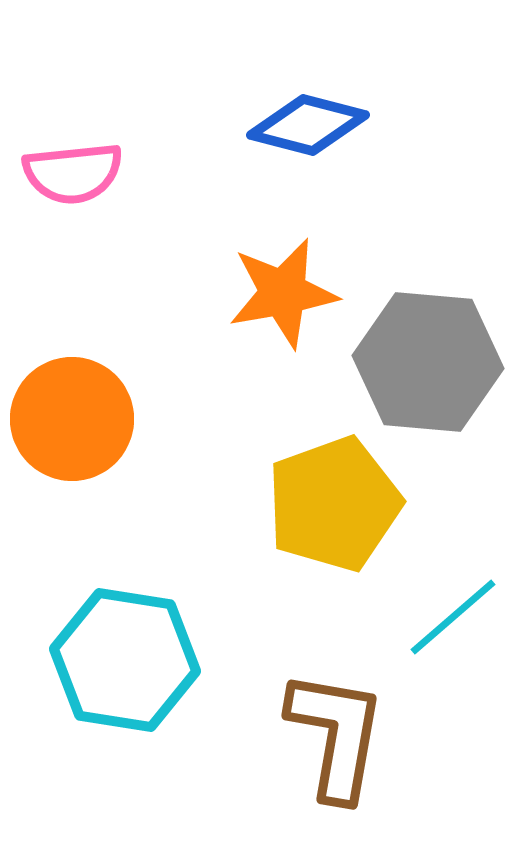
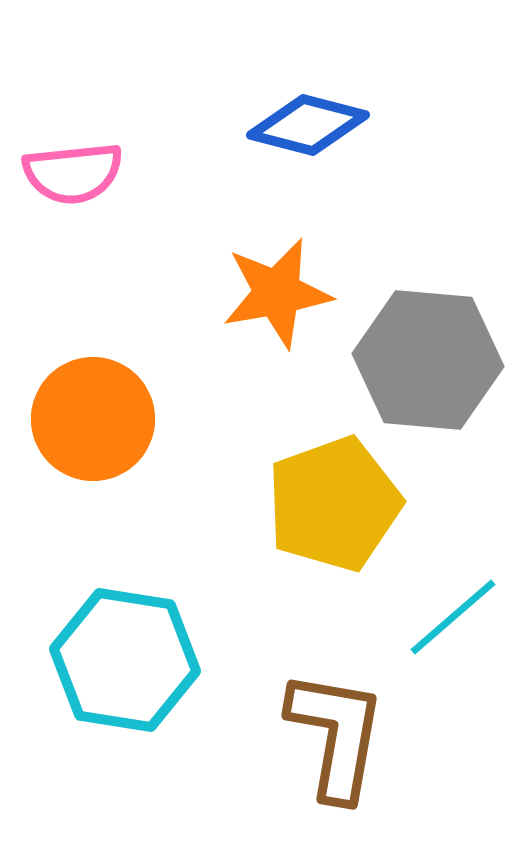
orange star: moved 6 px left
gray hexagon: moved 2 px up
orange circle: moved 21 px right
